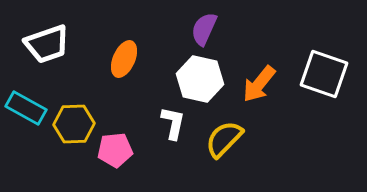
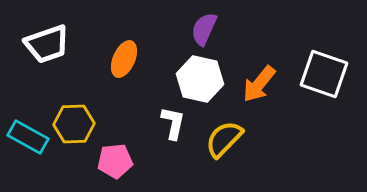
cyan rectangle: moved 2 px right, 29 px down
pink pentagon: moved 11 px down
